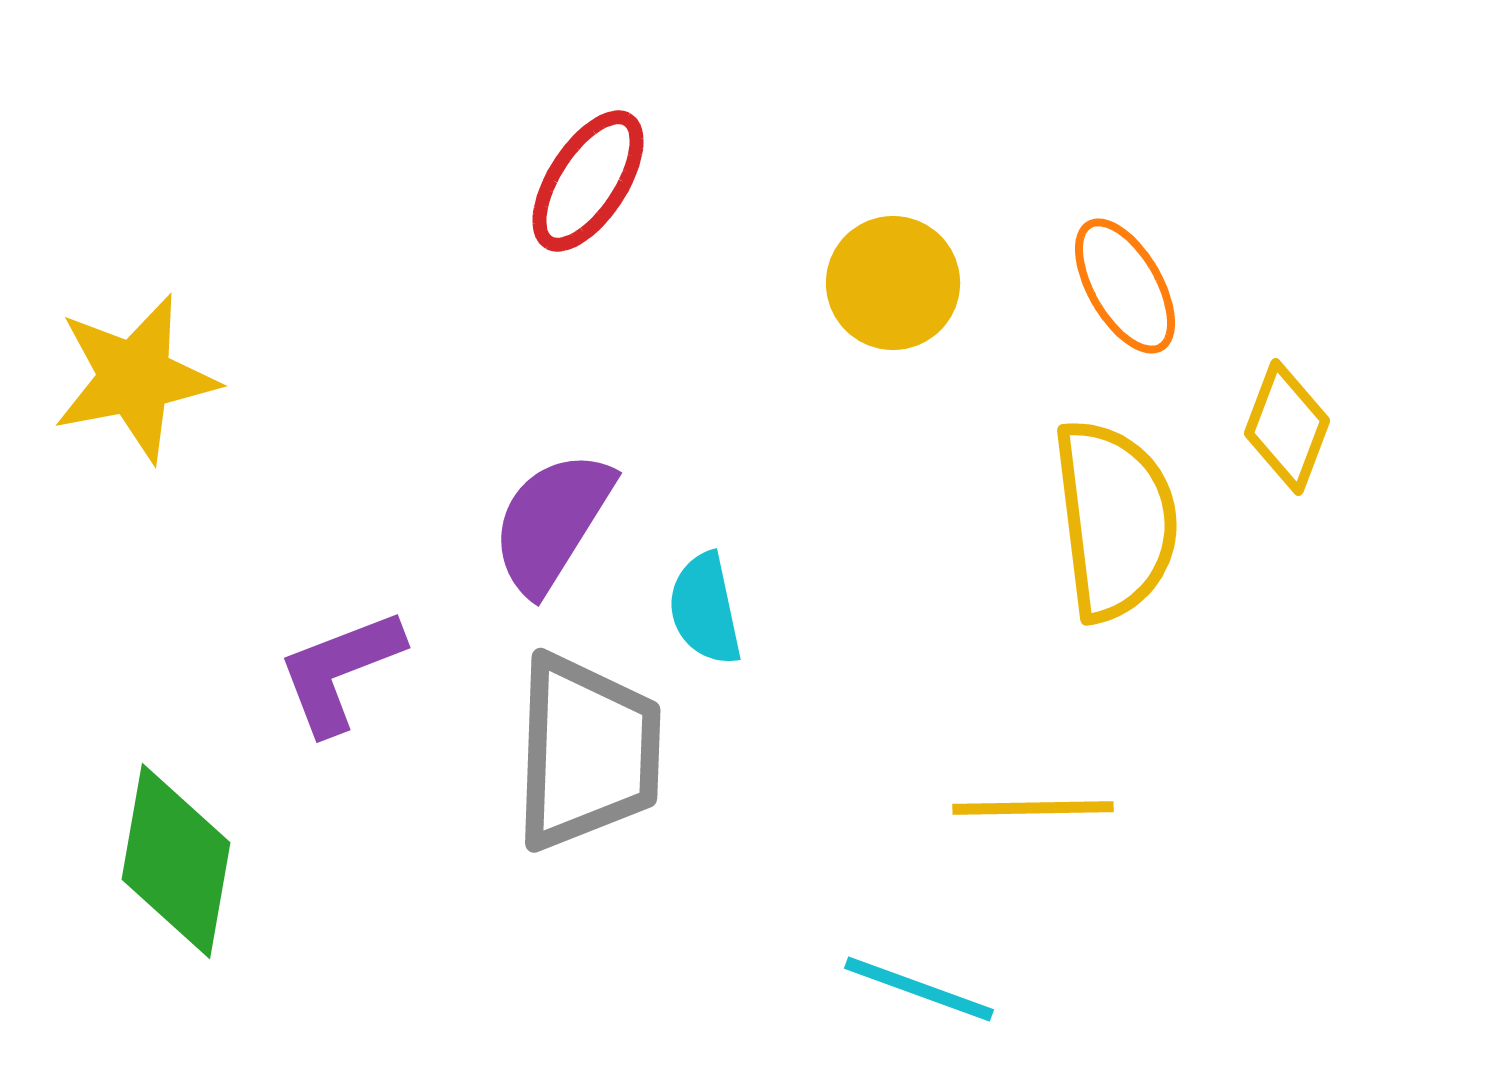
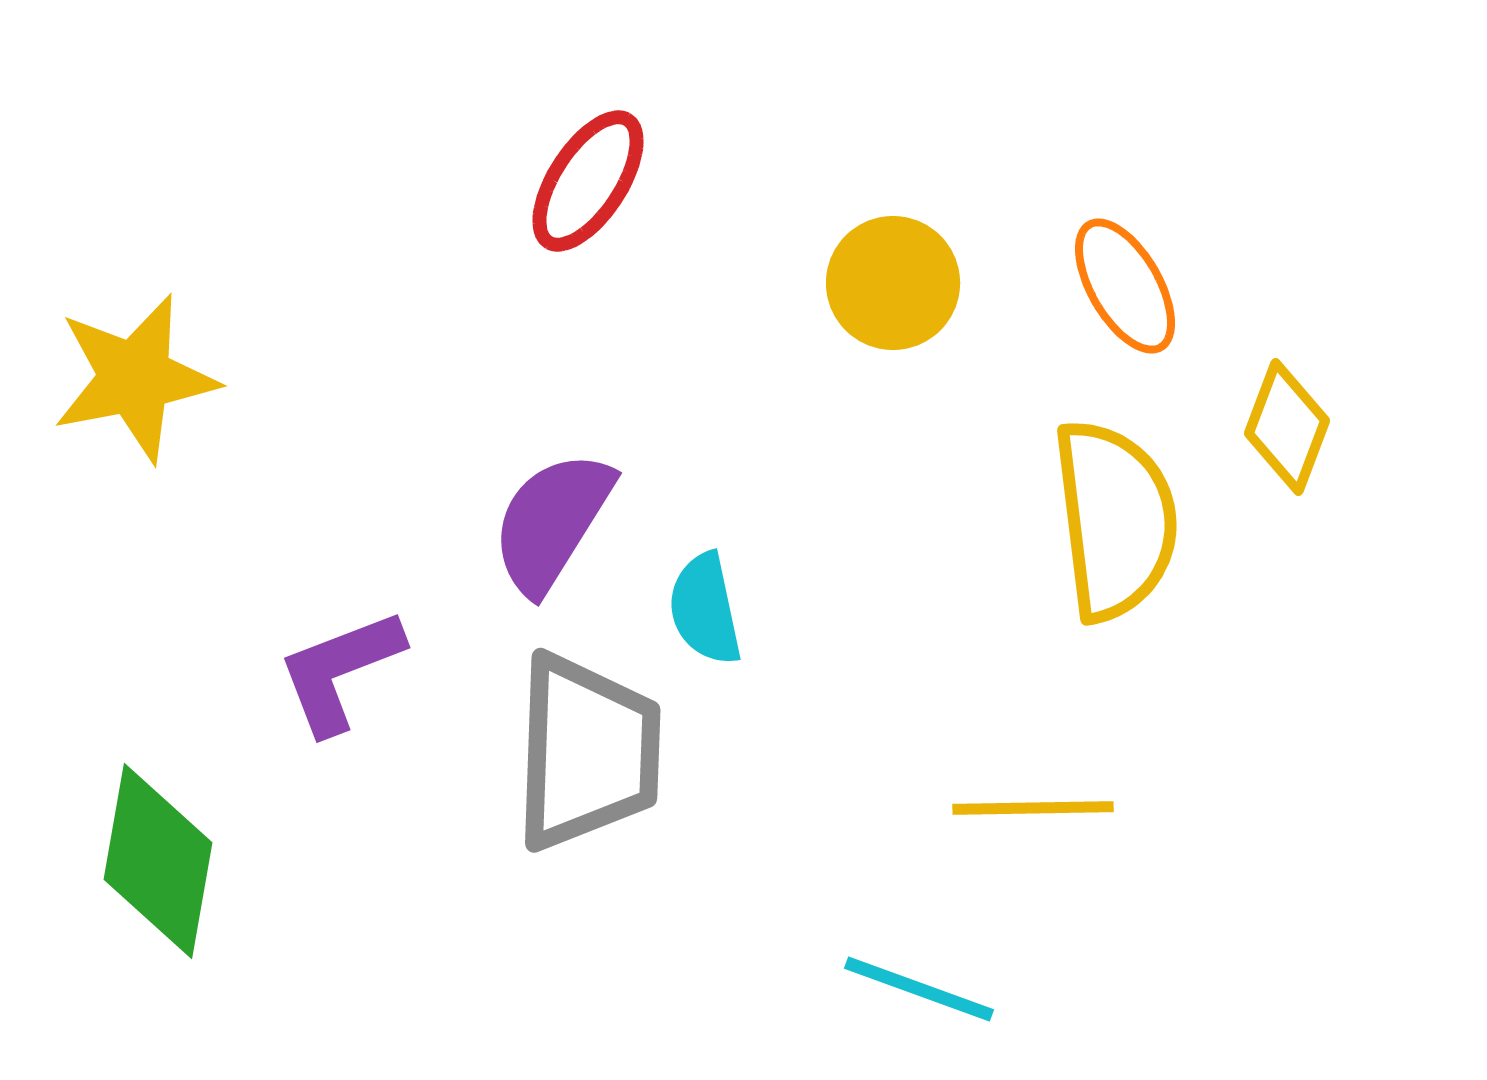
green diamond: moved 18 px left
